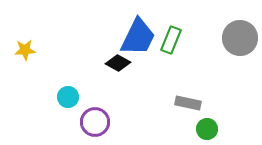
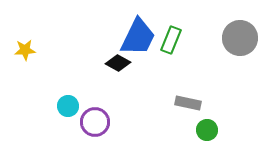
cyan circle: moved 9 px down
green circle: moved 1 px down
